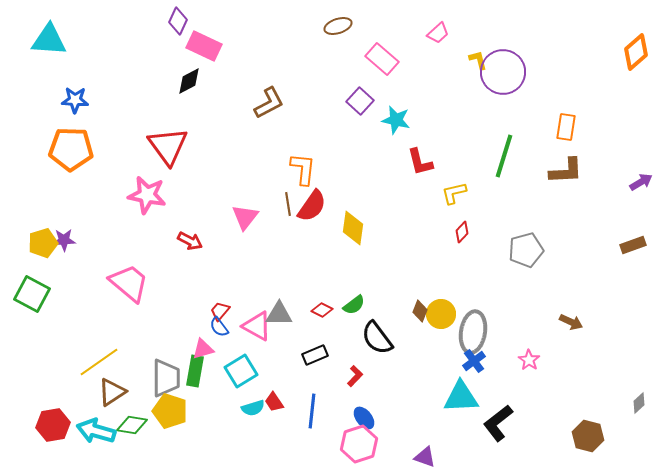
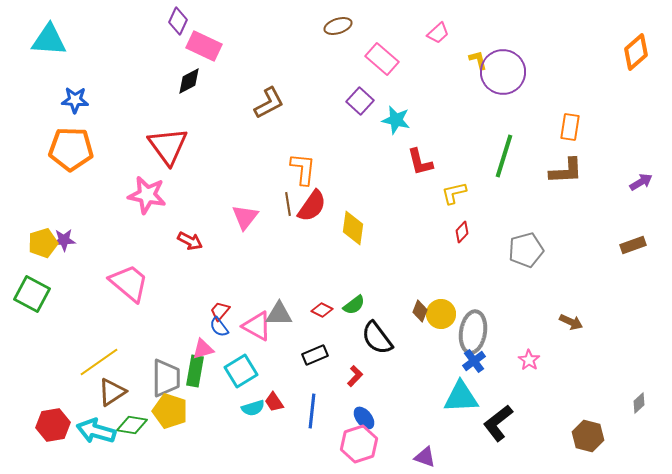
orange rectangle at (566, 127): moved 4 px right
